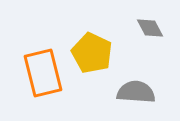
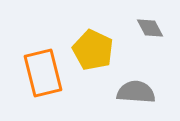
yellow pentagon: moved 1 px right, 3 px up
